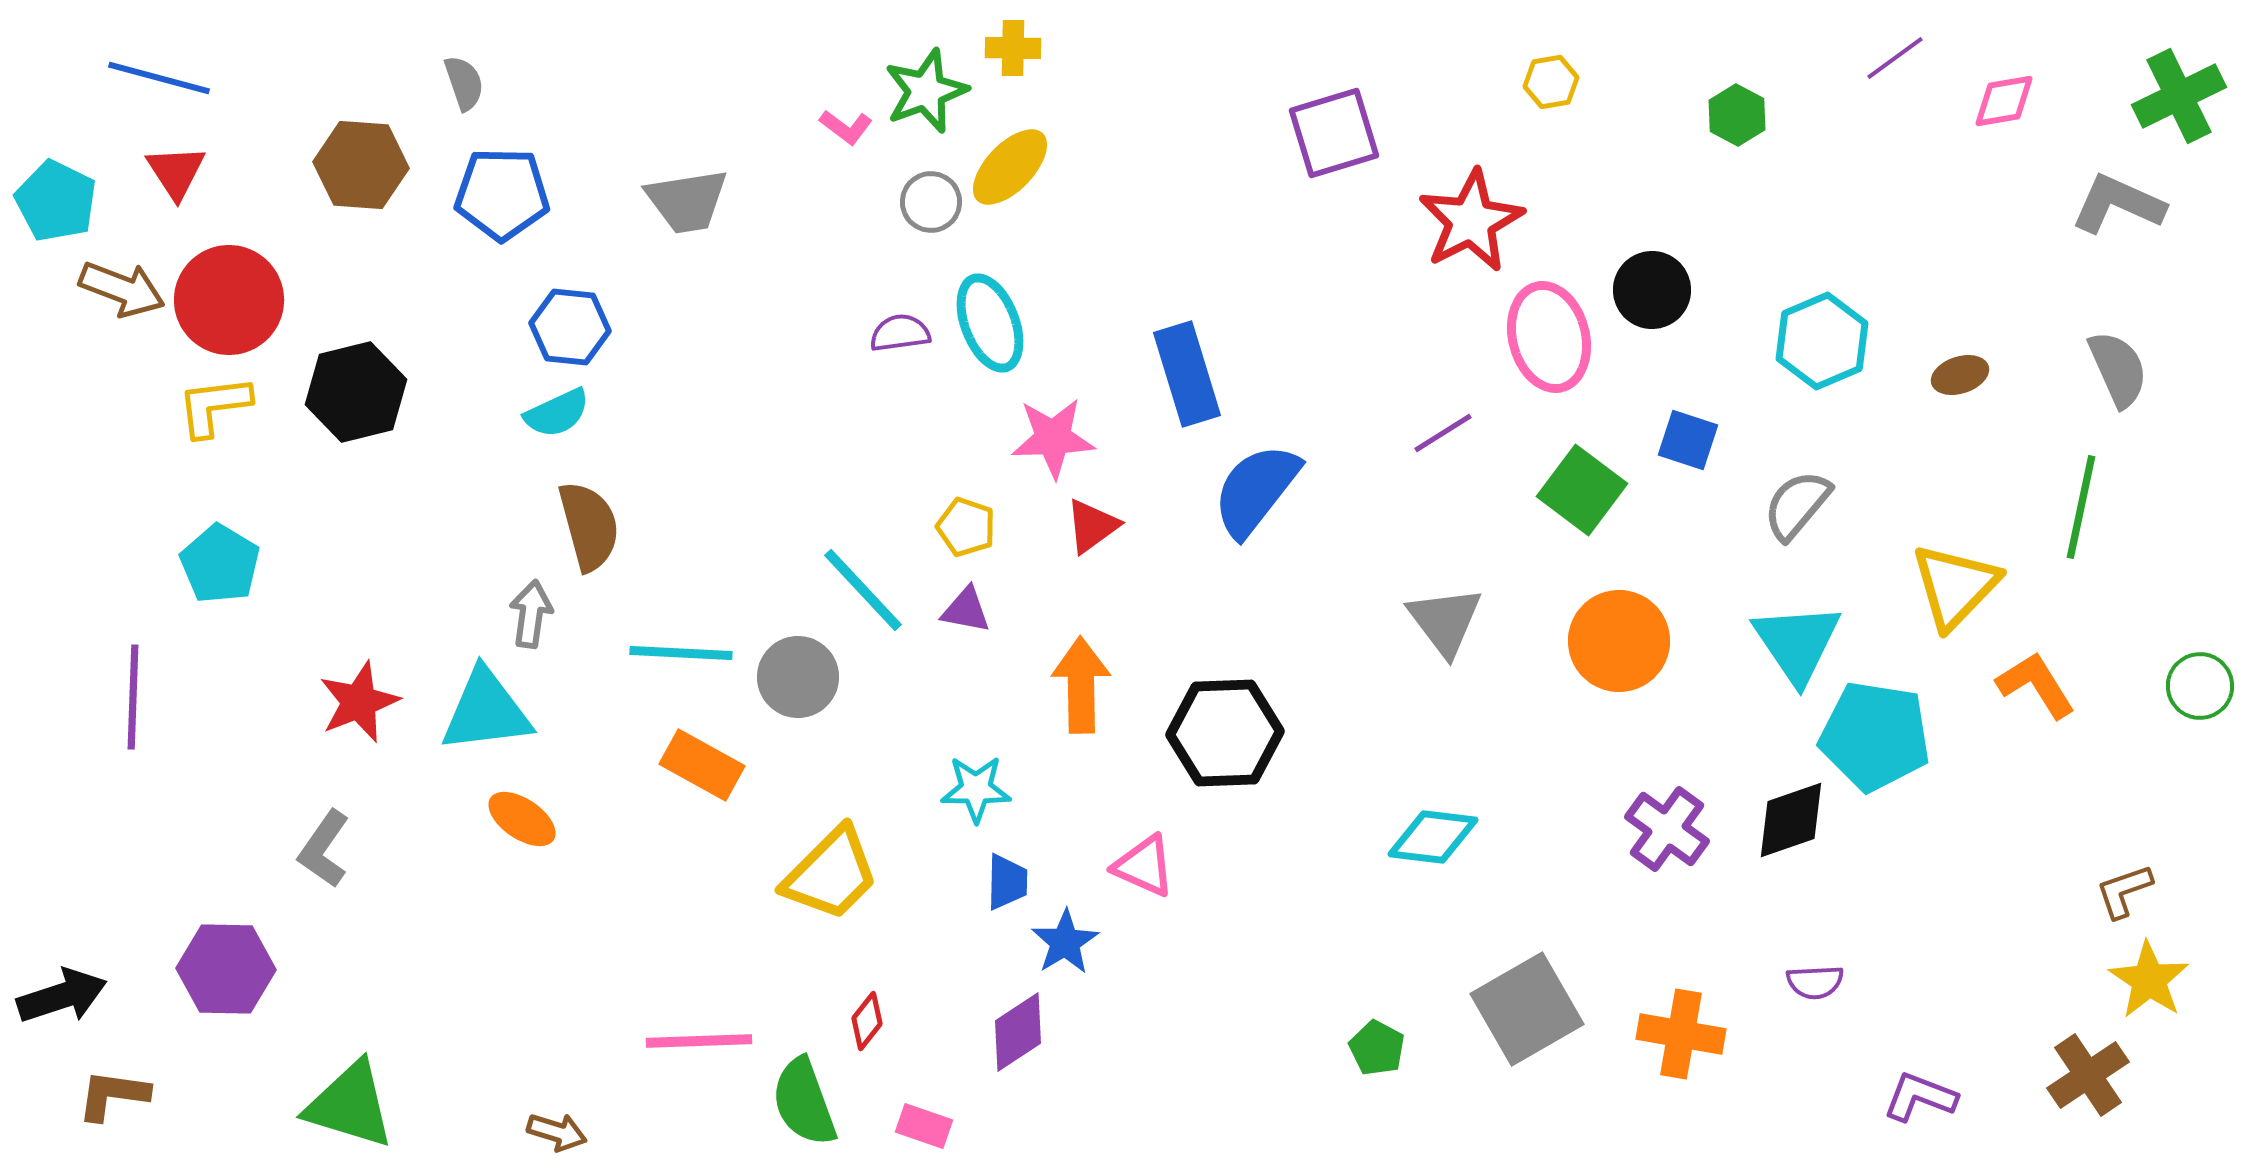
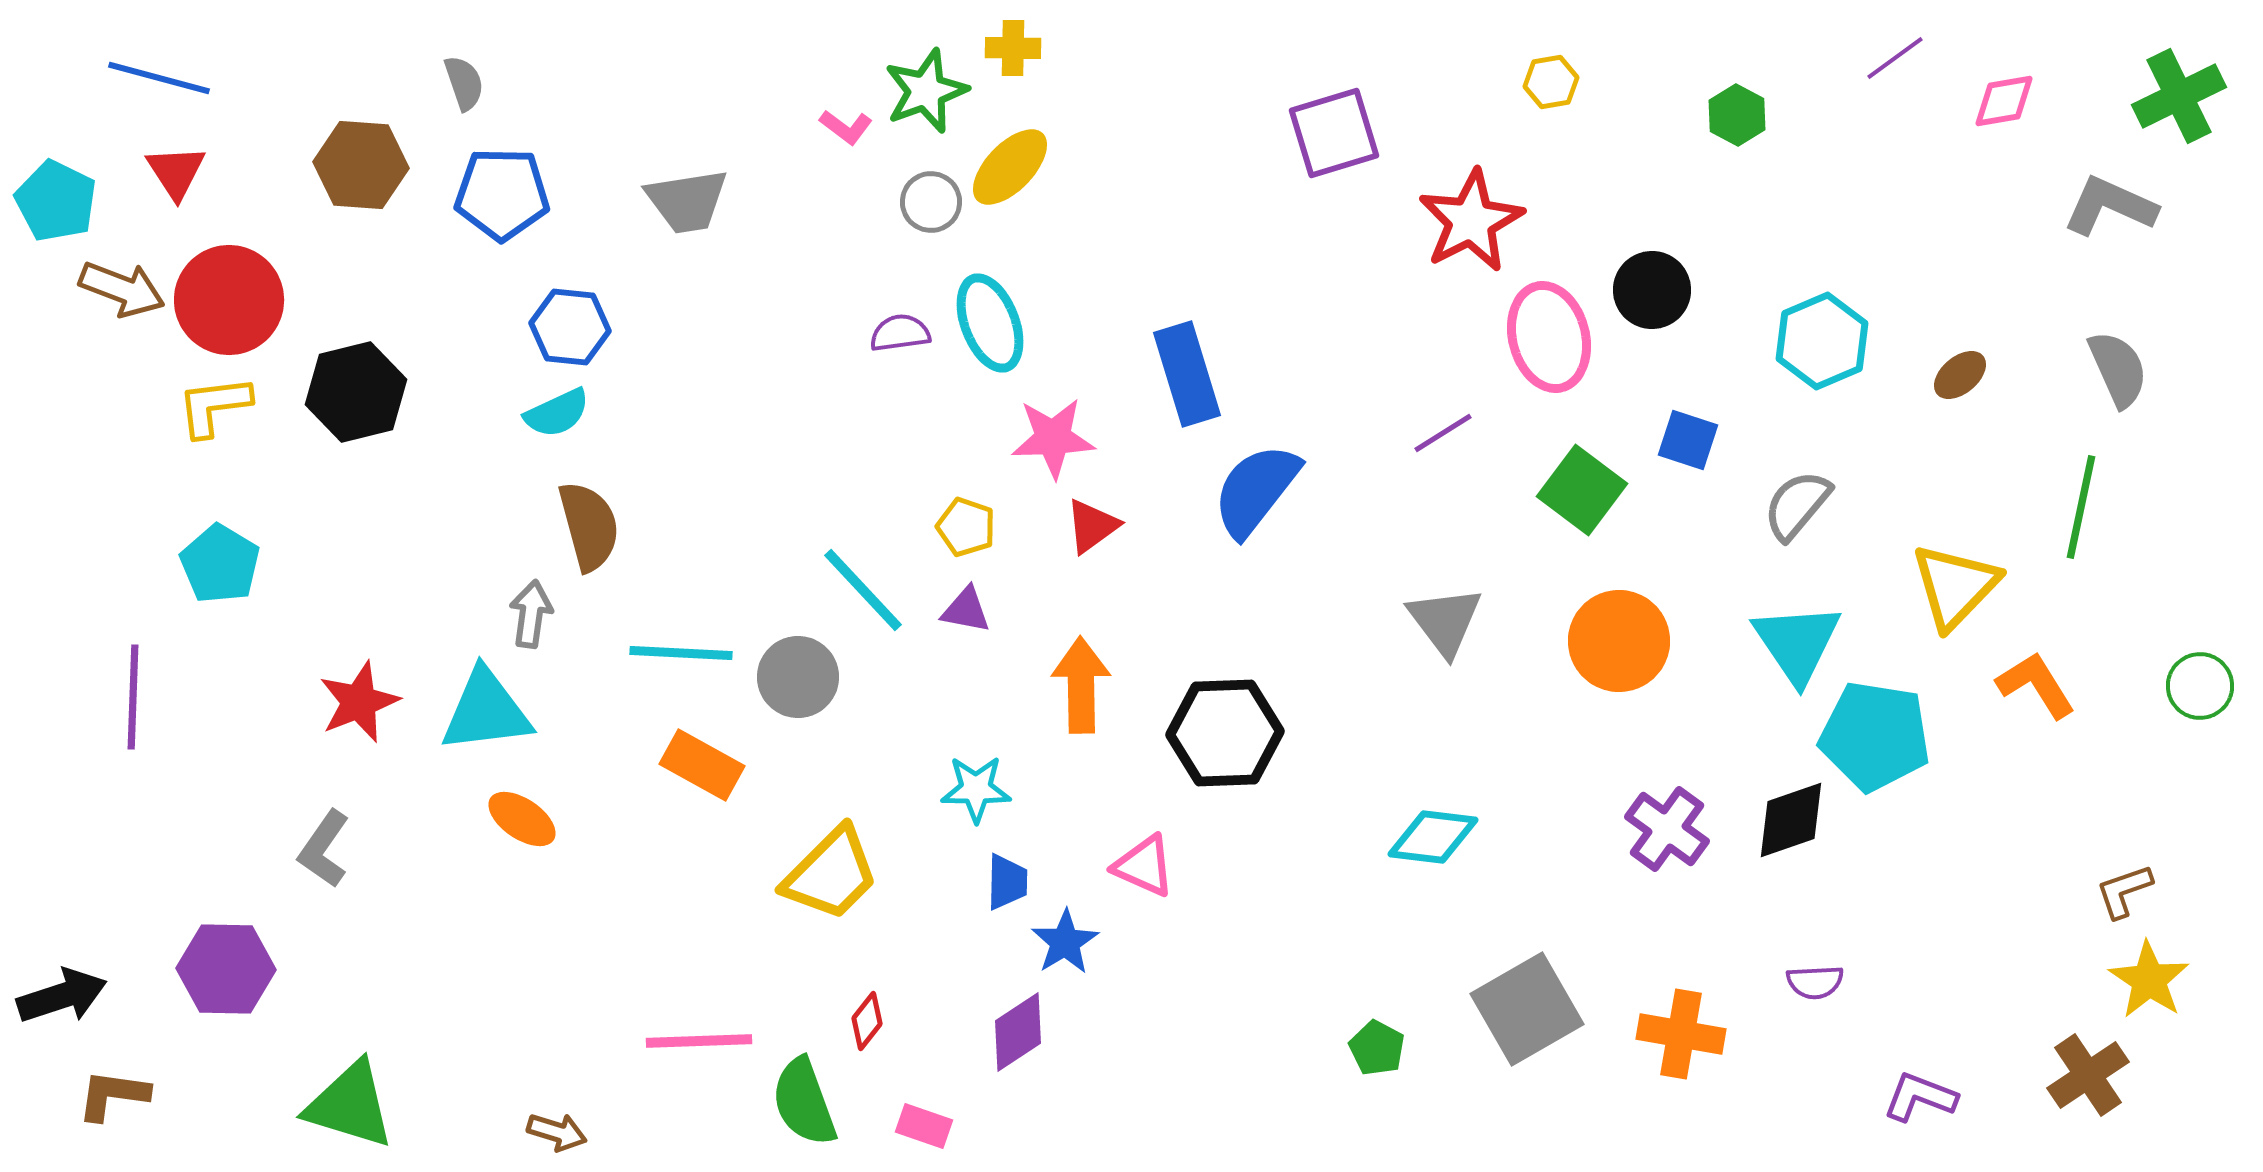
gray L-shape at (2118, 204): moved 8 px left, 2 px down
brown ellipse at (1960, 375): rotated 22 degrees counterclockwise
